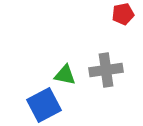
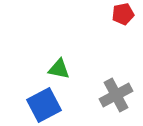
gray cross: moved 10 px right, 25 px down; rotated 20 degrees counterclockwise
green triangle: moved 6 px left, 6 px up
